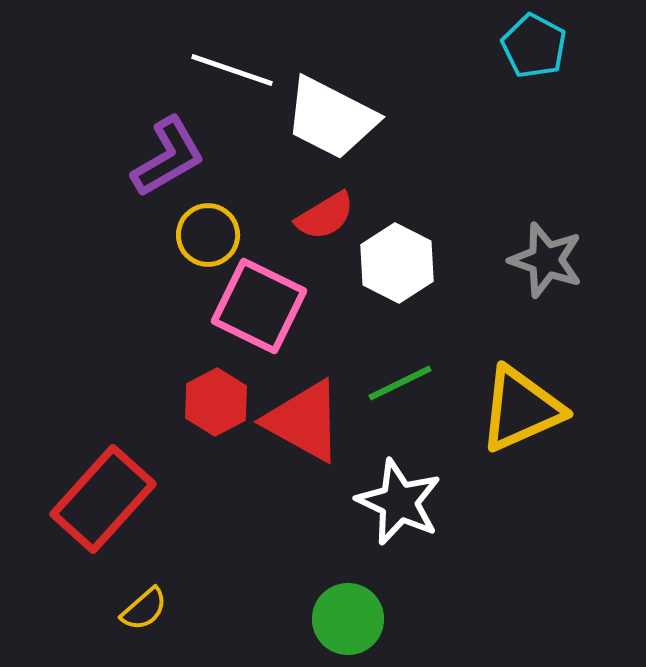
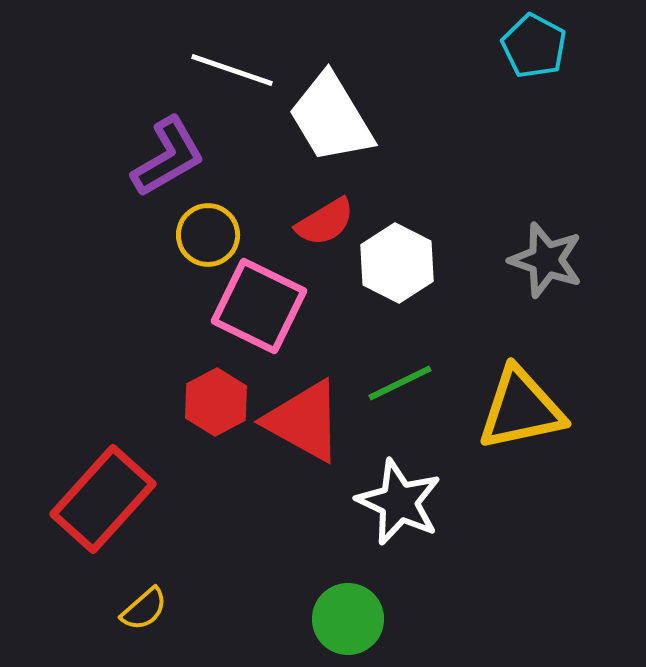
white trapezoid: rotated 32 degrees clockwise
red semicircle: moved 6 px down
yellow triangle: rotated 12 degrees clockwise
